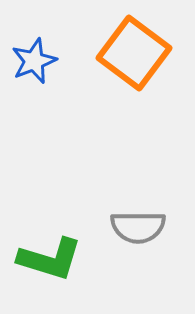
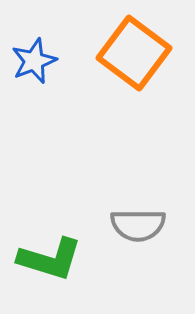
gray semicircle: moved 2 px up
